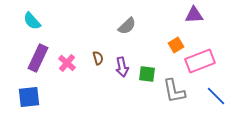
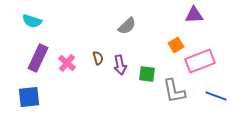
cyan semicircle: rotated 30 degrees counterclockwise
purple arrow: moved 2 px left, 2 px up
blue line: rotated 25 degrees counterclockwise
